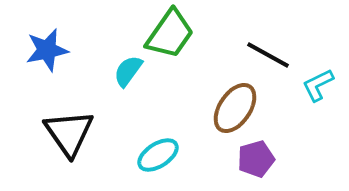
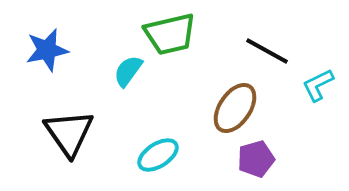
green trapezoid: rotated 42 degrees clockwise
black line: moved 1 px left, 4 px up
